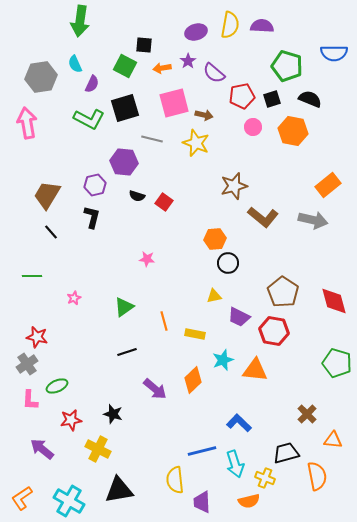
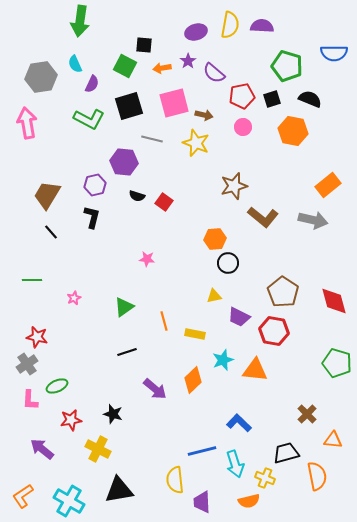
black square at (125, 108): moved 4 px right, 2 px up
pink circle at (253, 127): moved 10 px left
green line at (32, 276): moved 4 px down
orange L-shape at (22, 498): moved 1 px right, 2 px up
